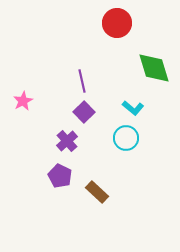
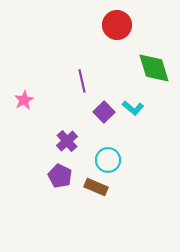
red circle: moved 2 px down
pink star: moved 1 px right, 1 px up
purple square: moved 20 px right
cyan circle: moved 18 px left, 22 px down
brown rectangle: moved 1 px left, 5 px up; rotated 20 degrees counterclockwise
